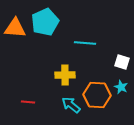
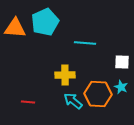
white square: rotated 14 degrees counterclockwise
orange hexagon: moved 1 px right, 1 px up
cyan arrow: moved 2 px right, 4 px up
